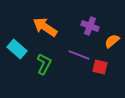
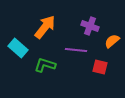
orange arrow: rotated 95 degrees clockwise
cyan rectangle: moved 1 px right, 1 px up
purple line: moved 3 px left, 5 px up; rotated 15 degrees counterclockwise
green L-shape: moved 1 px right, 1 px down; rotated 100 degrees counterclockwise
